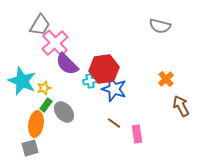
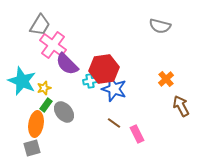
pink cross: moved 2 px left, 2 px down; rotated 12 degrees counterclockwise
pink rectangle: rotated 18 degrees counterclockwise
gray square: moved 2 px right
